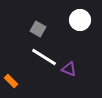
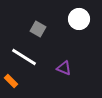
white circle: moved 1 px left, 1 px up
white line: moved 20 px left
purple triangle: moved 5 px left, 1 px up
